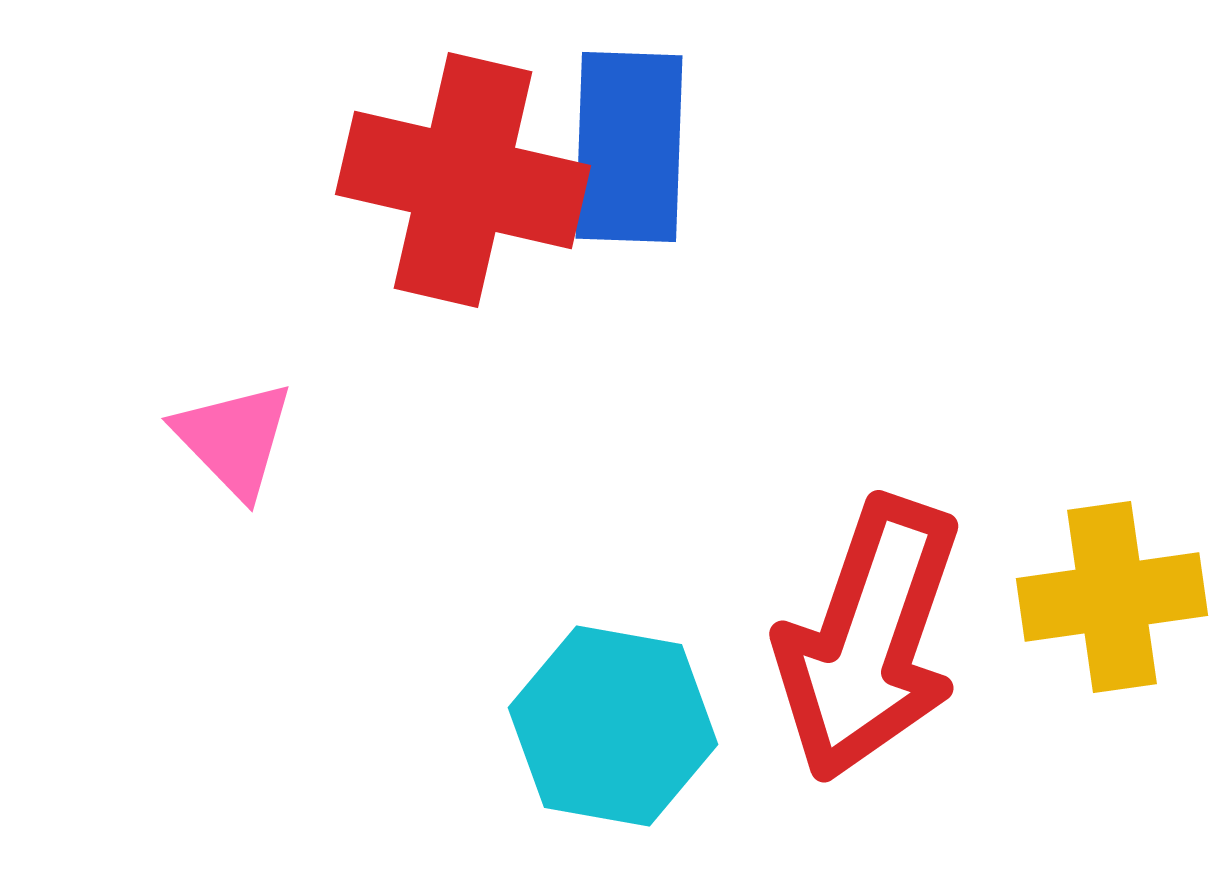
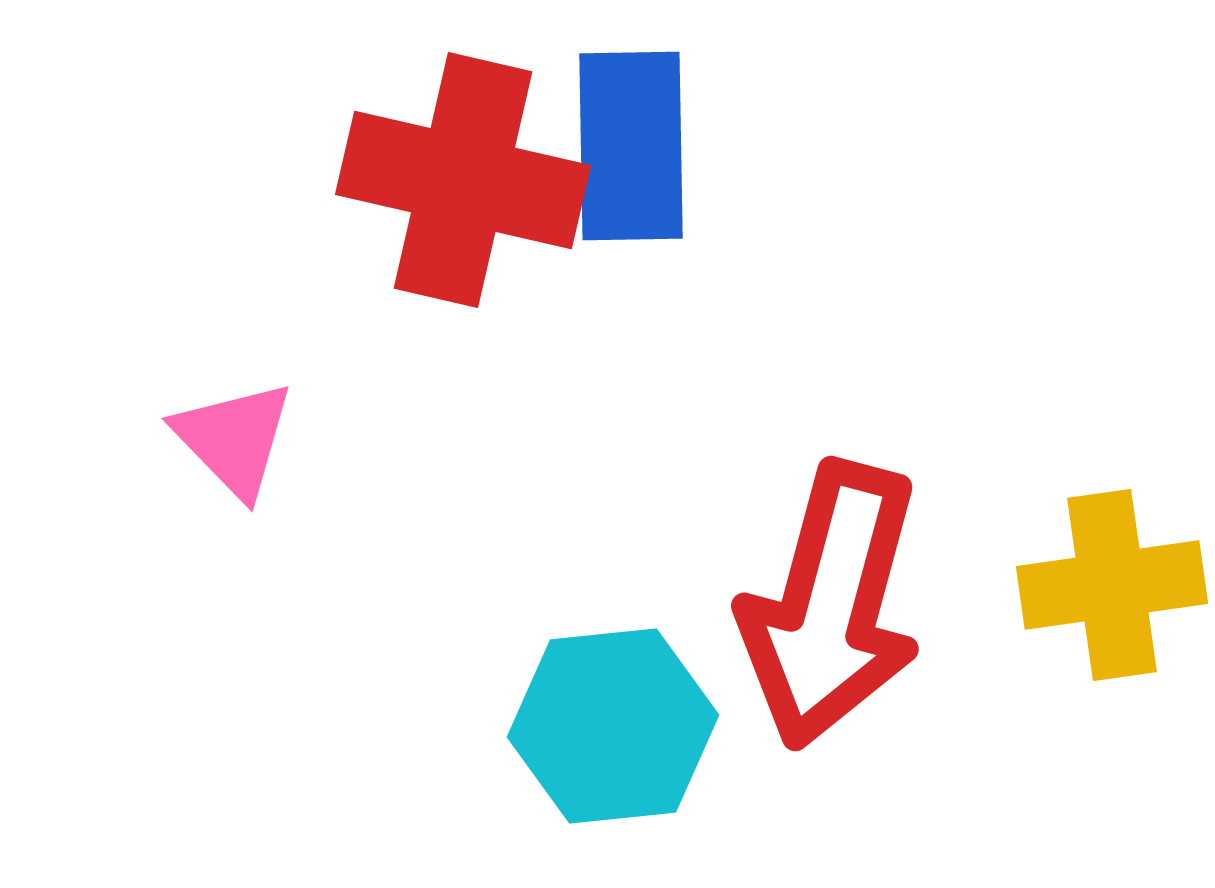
blue rectangle: moved 2 px right, 1 px up; rotated 3 degrees counterclockwise
yellow cross: moved 12 px up
red arrow: moved 38 px left, 34 px up; rotated 4 degrees counterclockwise
cyan hexagon: rotated 16 degrees counterclockwise
